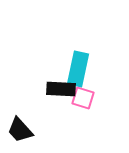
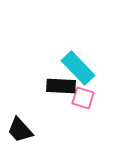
cyan rectangle: moved 1 px up; rotated 56 degrees counterclockwise
black rectangle: moved 3 px up
